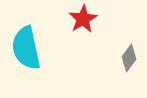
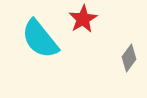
cyan semicircle: moved 14 px right, 9 px up; rotated 27 degrees counterclockwise
